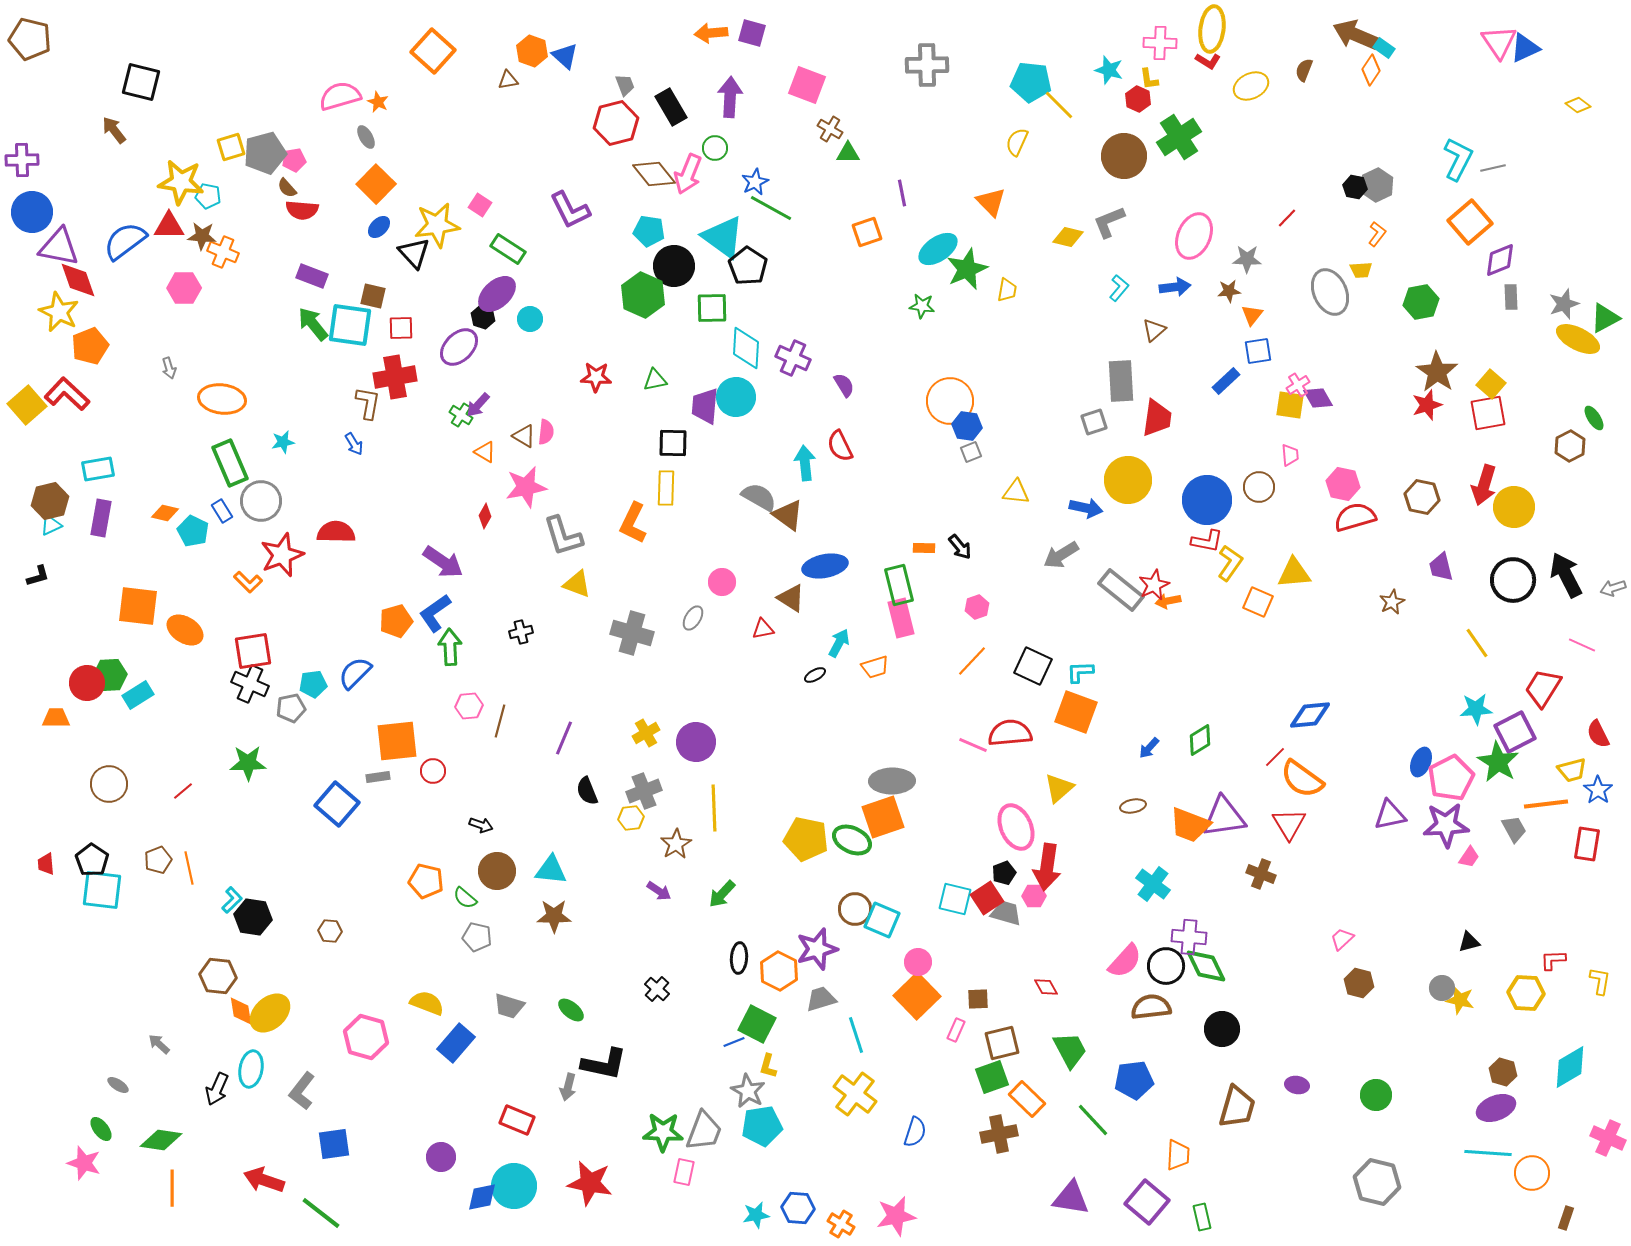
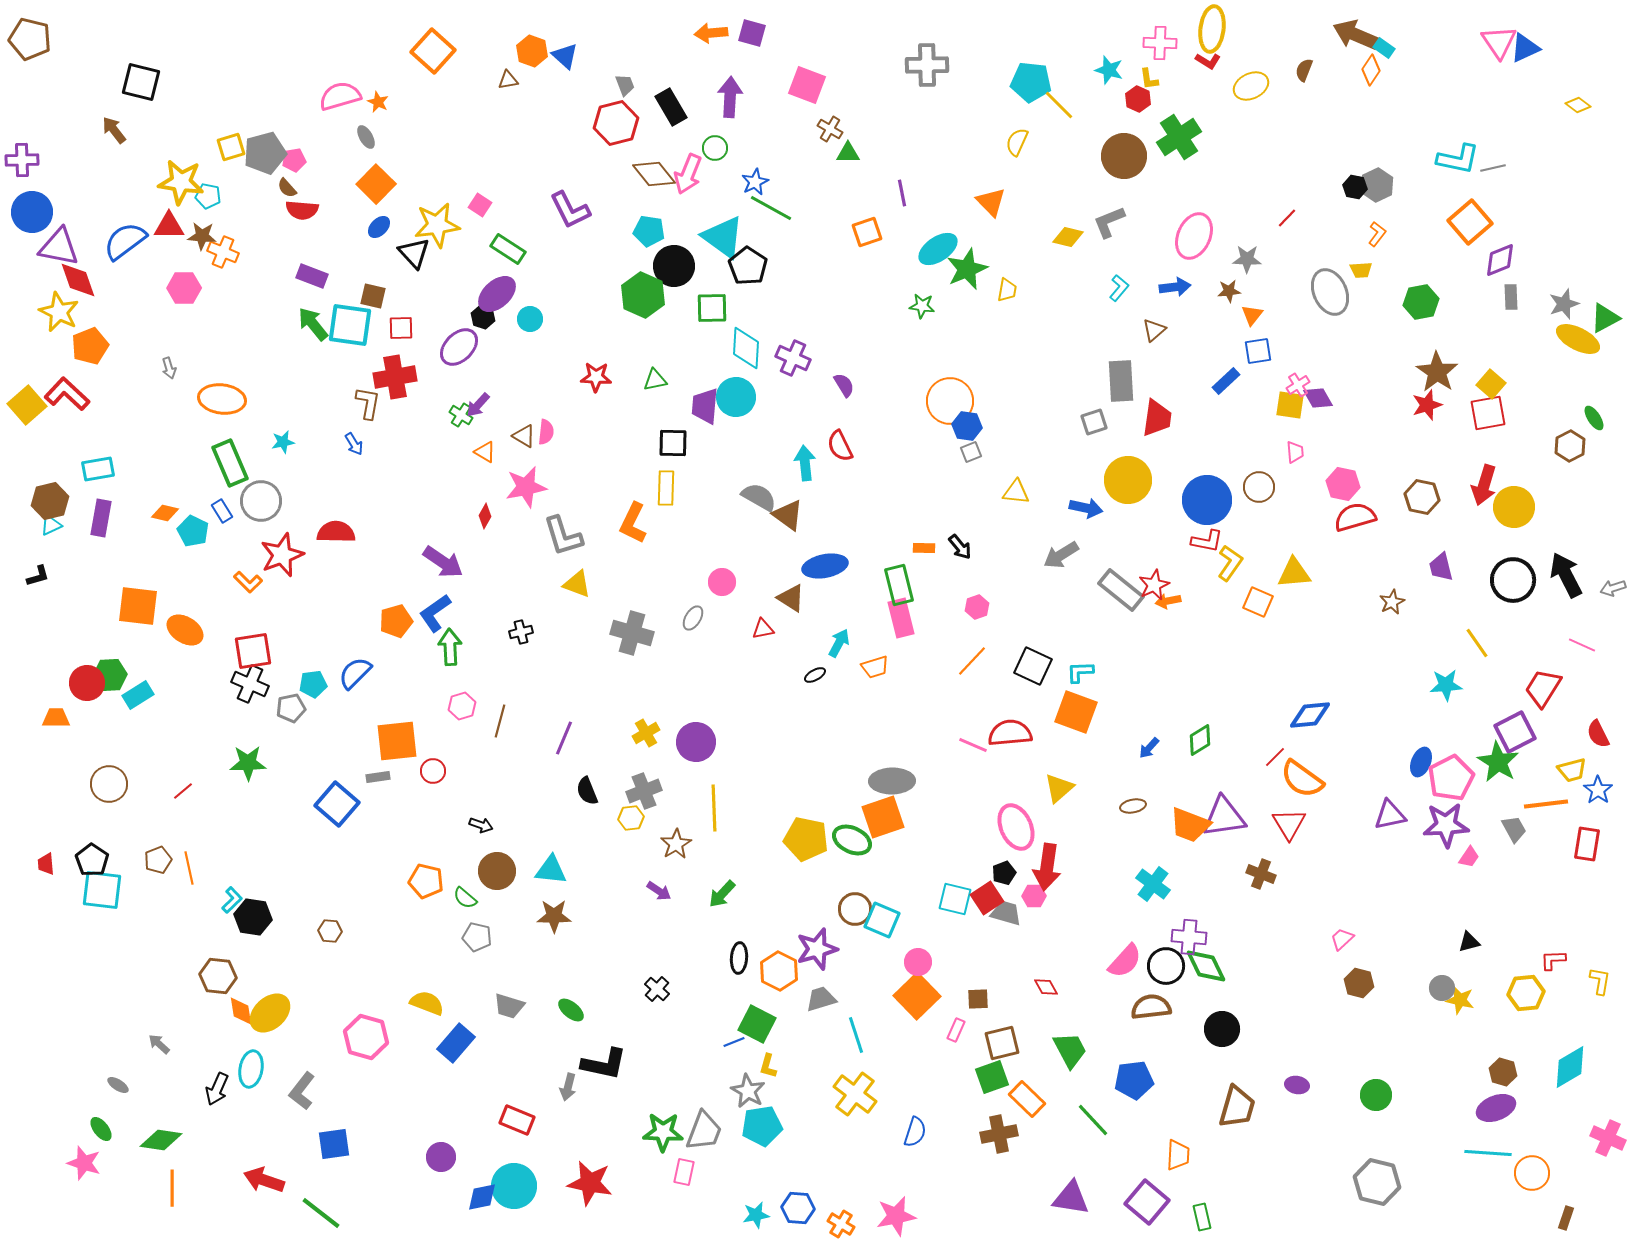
cyan L-shape at (1458, 159): rotated 75 degrees clockwise
pink trapezoid at (1290, 455): moved 5 px right, 3 px up
pink hexagon at (469, 706): moved 7 px left; rotated 12 degrees counterclockwise
cyan star at (1476, 709): moved 30 px left, 24 px up
yellow hexagon at (1526, 993): rotated 9 degrees counterclockwise
